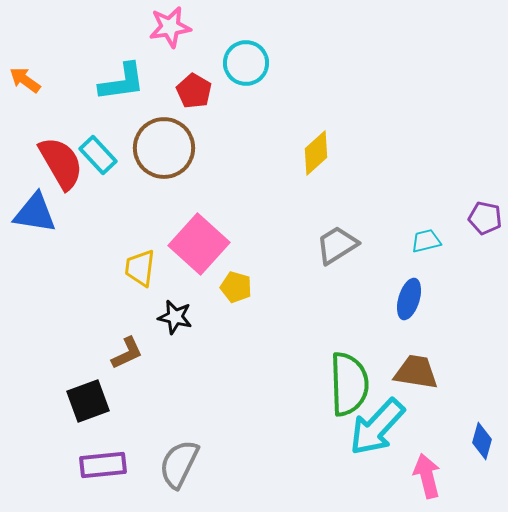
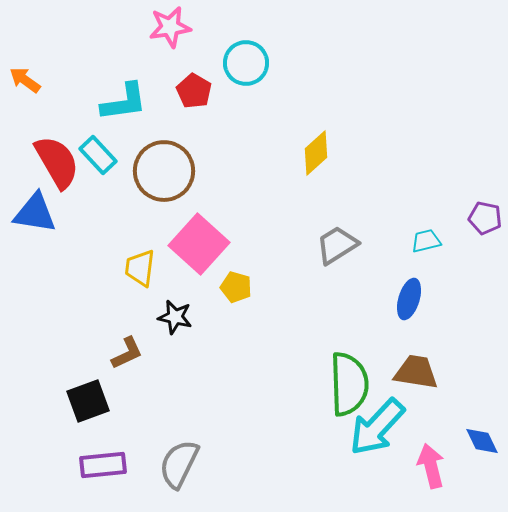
cyan L-shape: moved 2 px right, 20 px down
brown circle: moved 23 px down
red semicircle: moved 4 px left, 1 px up
blue diamond: rotated 42 degrees counterclockwise
pink arrow: moved 4 px right, 10 px up
